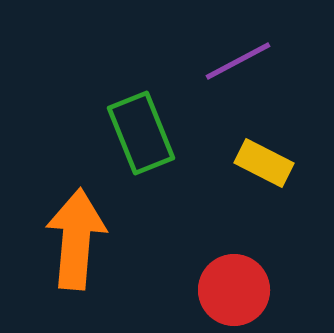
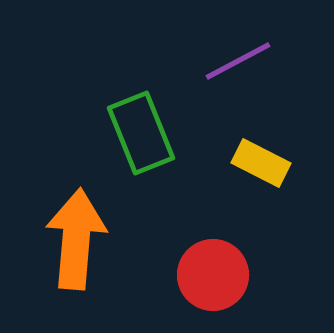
yellow rectangle: moved 3 px left
red circle: moved 21 px left, 15 px up
